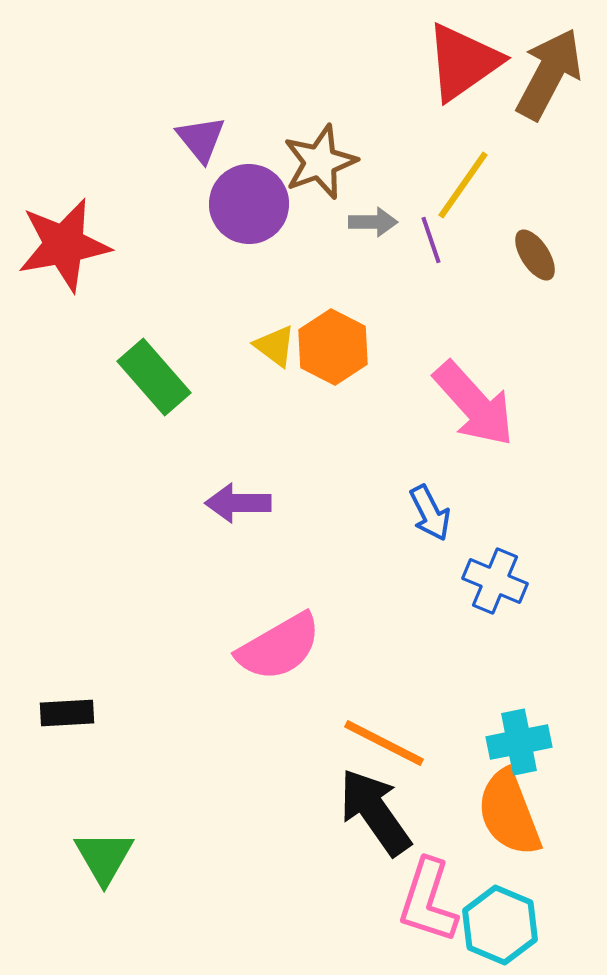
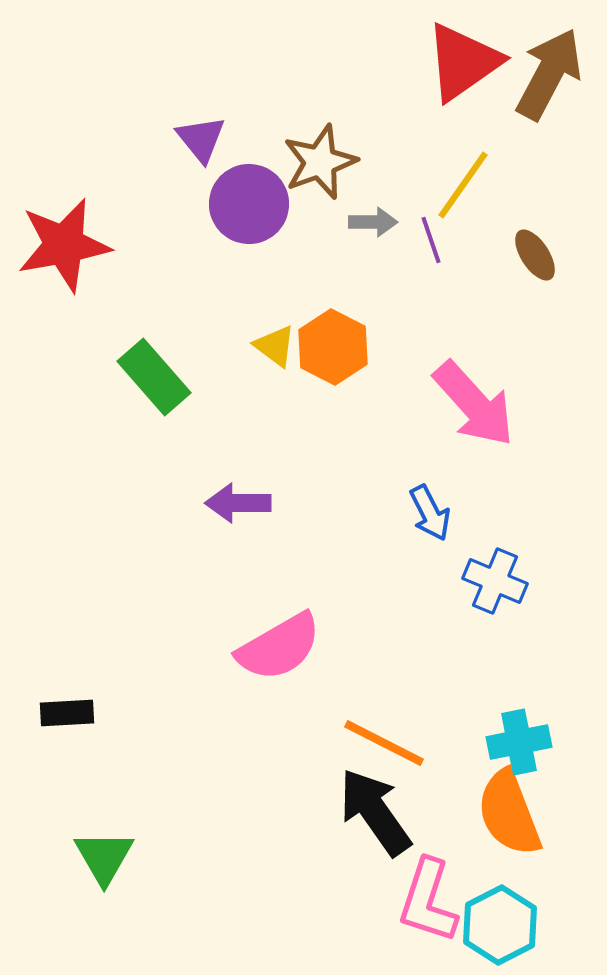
cyan hexagon: rotated 10 degrees clockwise
